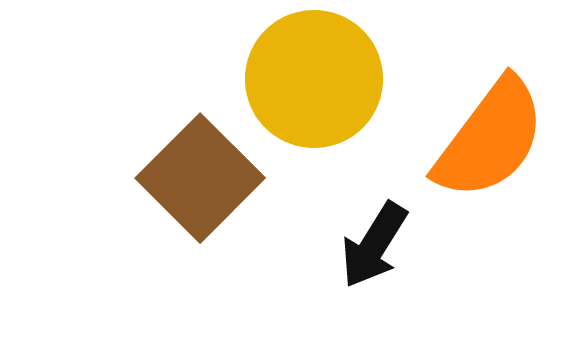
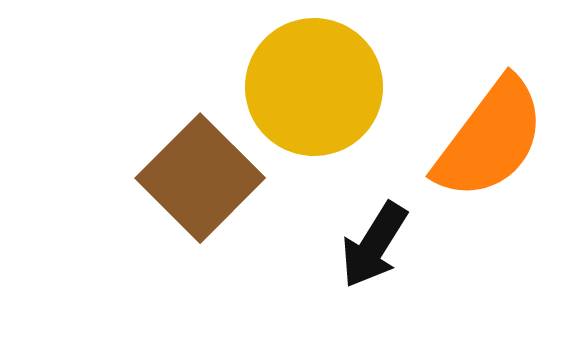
yellow circle: moved 8 px down
